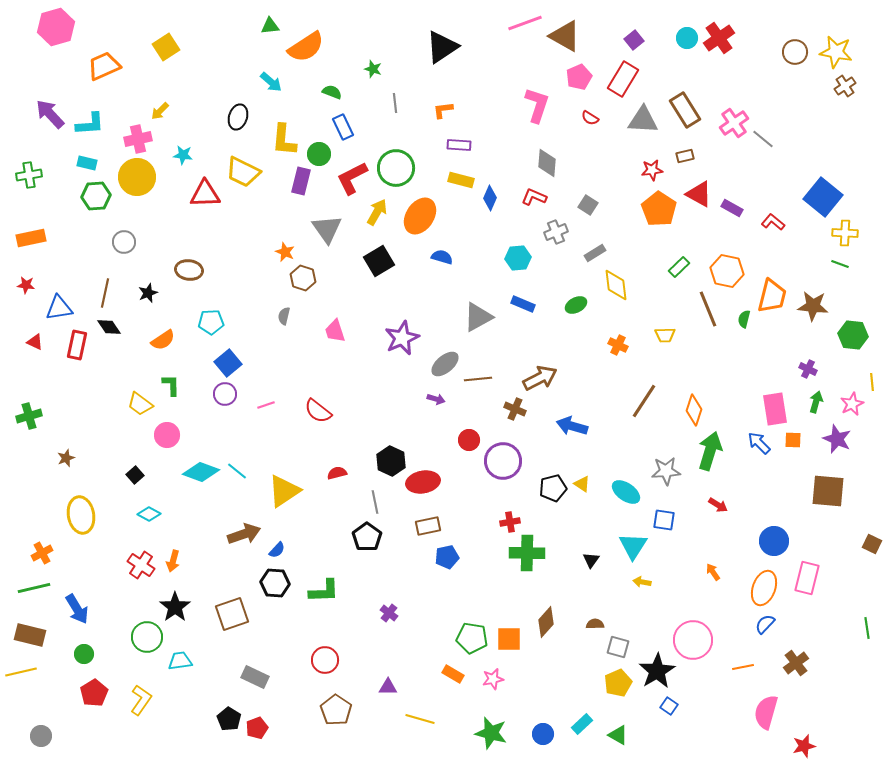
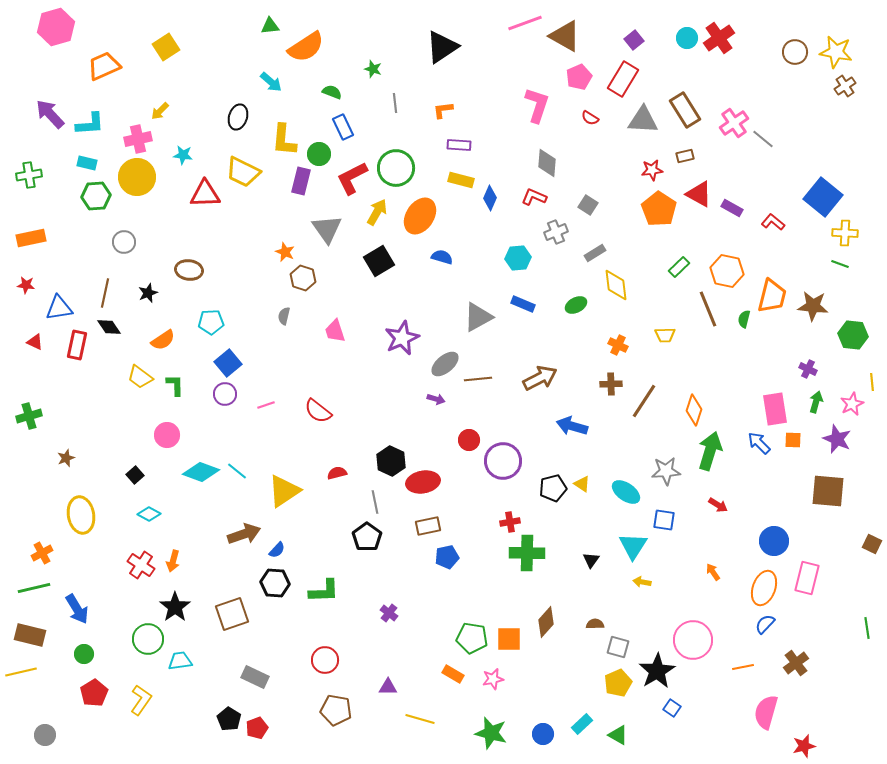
green L-shape at (171, 385): moved 4 px right
yellow trapezoid at (140, 404): moved 27 px up
brown cross at (515, 409): moved 96 px right, 25 px up; rotated 25 degrees counterclockwise
green circle at (147, 637): moved 1 px right, 2 px down
blue square at (669, 706): moved 3 px right, 2 px down
brown pentagon at (336, 710): rotated 24 degrees counterclockwise
gray circle at (41, 736): moved 4 px right, 1 px up
